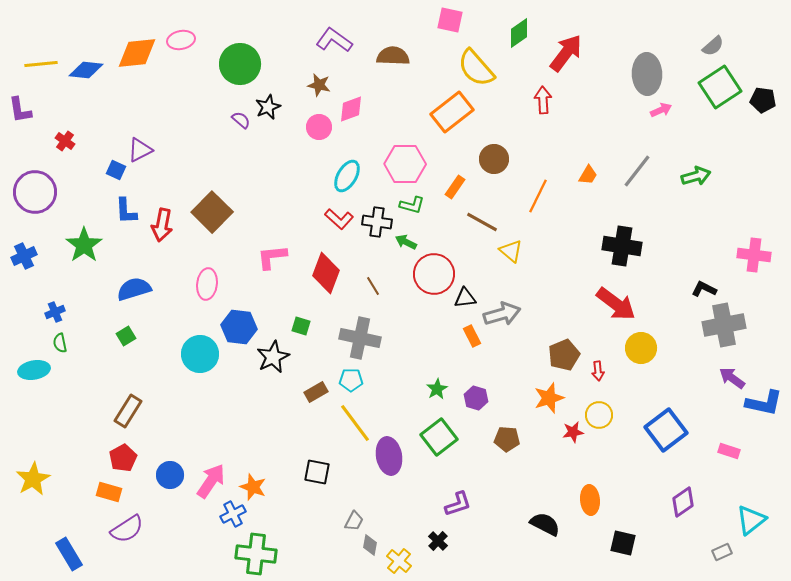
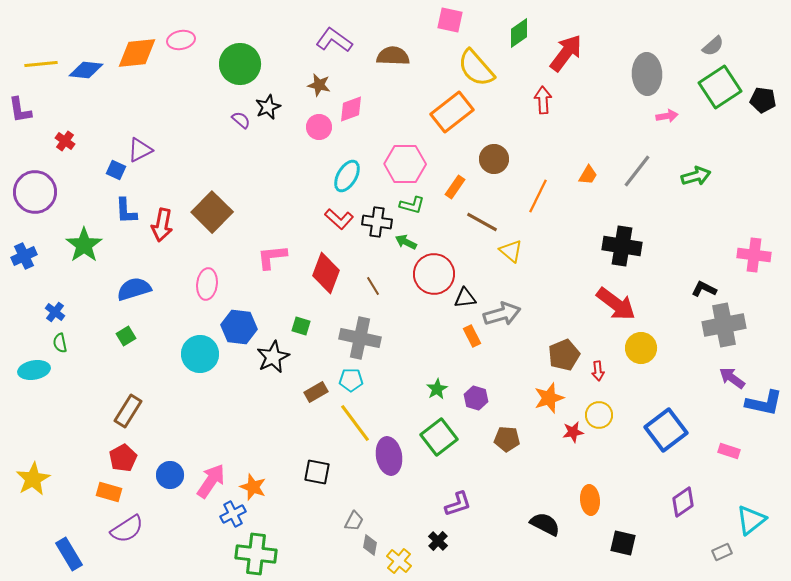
pink arrow at (661, 110): moved 6 px right, 6 px down; rotated 15 degrees clockwise
blue cross at (55, 312): rotated 30 degrees counterclockwise
